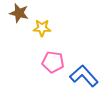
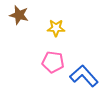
brown star: moved 2 px down
yellow star: moved 14 px right
